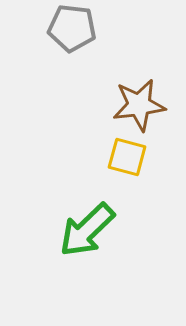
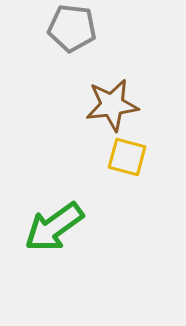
brown star: moved 27 px left
green arrow: moved 33 px left, 3 px up; rotated 8 degrees clockwise
